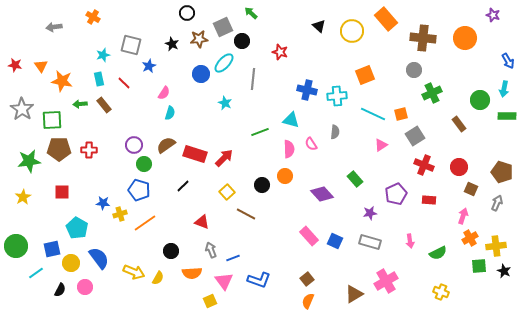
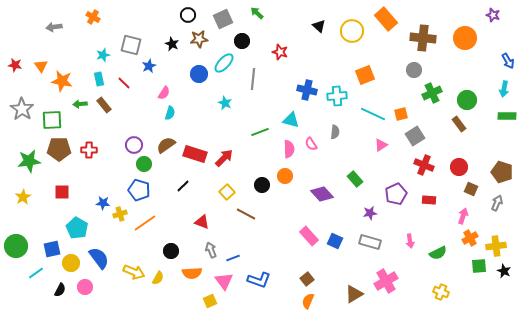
black circle at (187, 13): moved 1 px right, 2 px down
green arrow at (251, 13): moved 6 px right
gray square at (223, 27): moved 8 px up
blue circle at (201, 74): moved 2 px left
green circle at (480, 100): moved 13 px left
